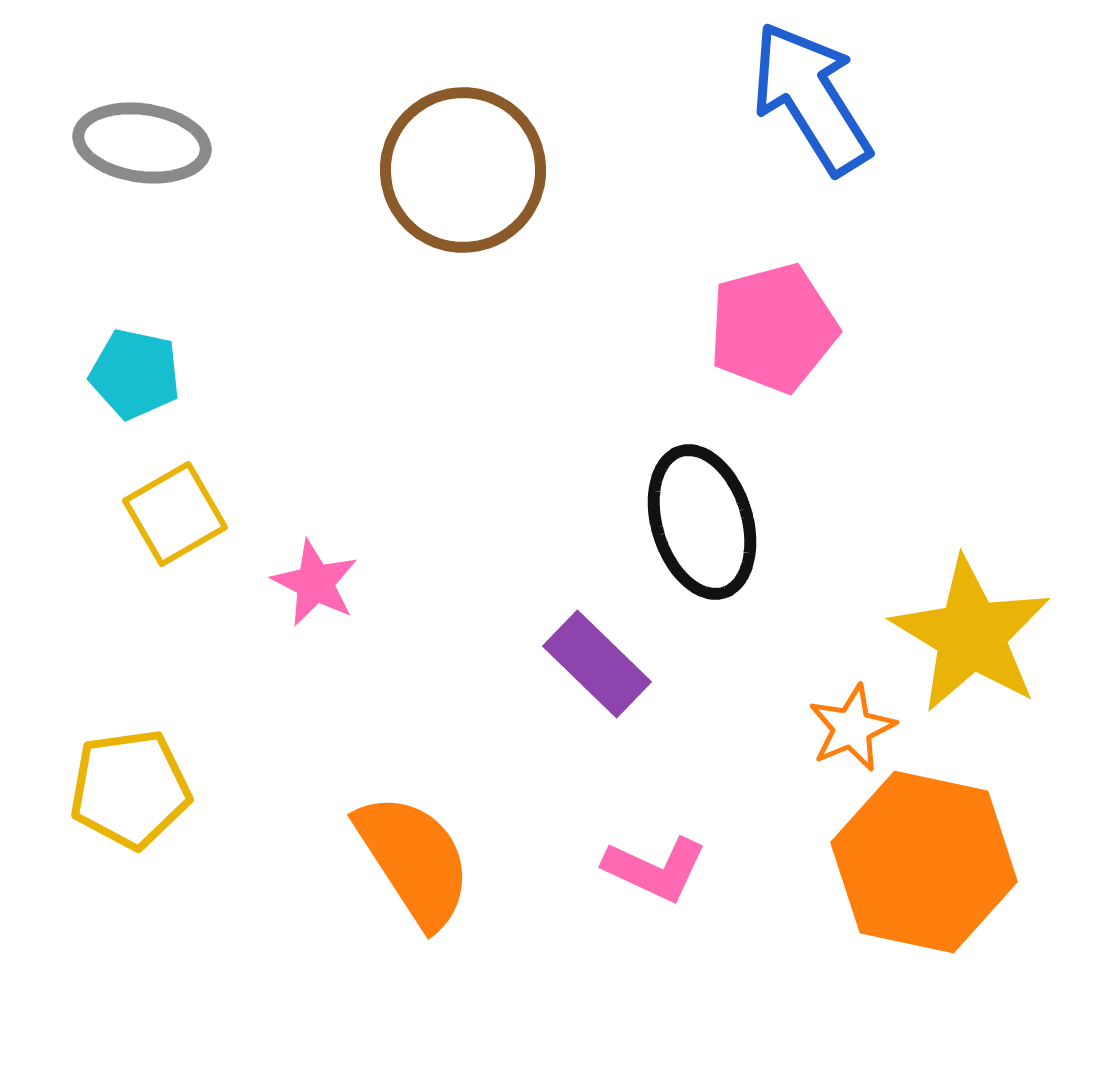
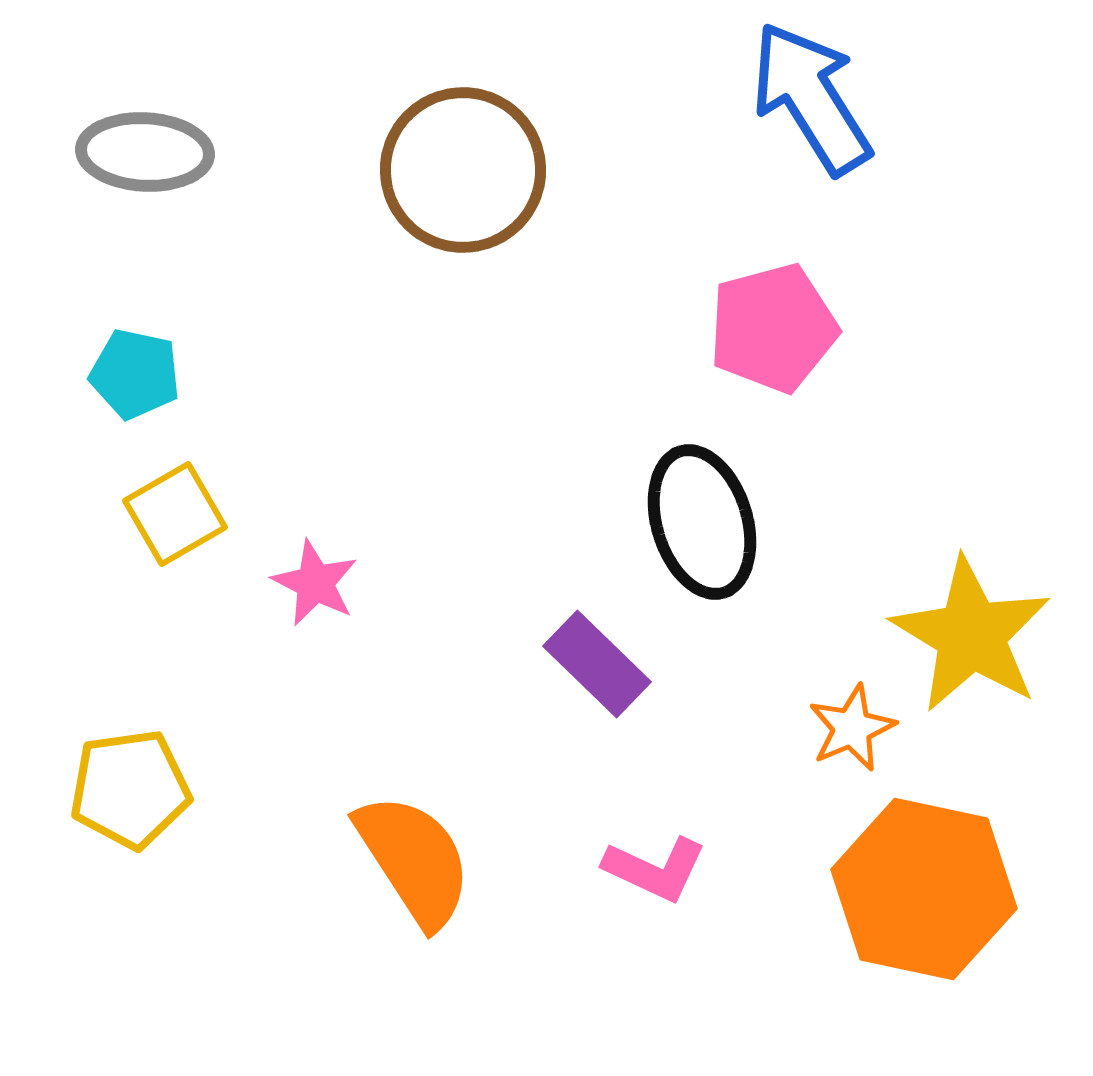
gray ellipse: moved 3 px right, 9 px down; rotated 5 degrees counterclockwise
orange hexagon: moved 27 px down
